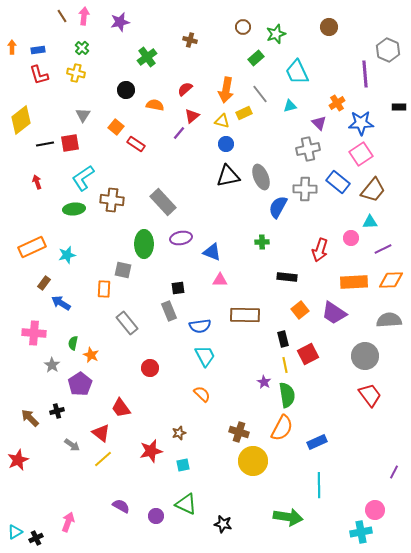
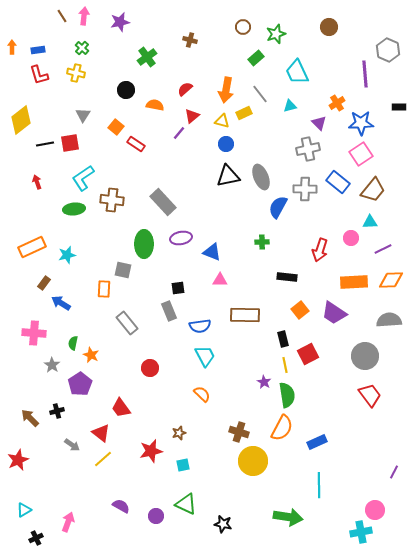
cyan triangle at (15, 532): moved 9 px right, 22 px up
